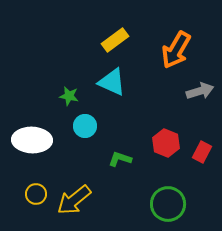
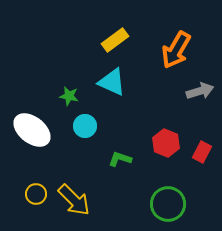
white ellipse: moved 10 px up; rotated 36 degrees clockwise
yellow arrow: rotated 96 degrees counterclockwise
